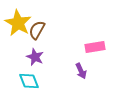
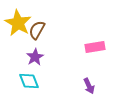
purple star: rotated 18 degrees clockwise
purple arrow: moved 8 px right, 15 px down
